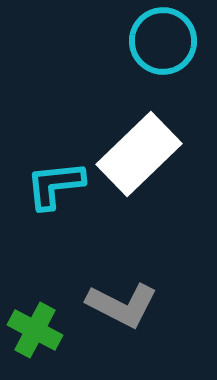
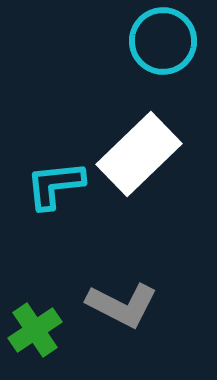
green cross: rotated 28 degrees clockwise
